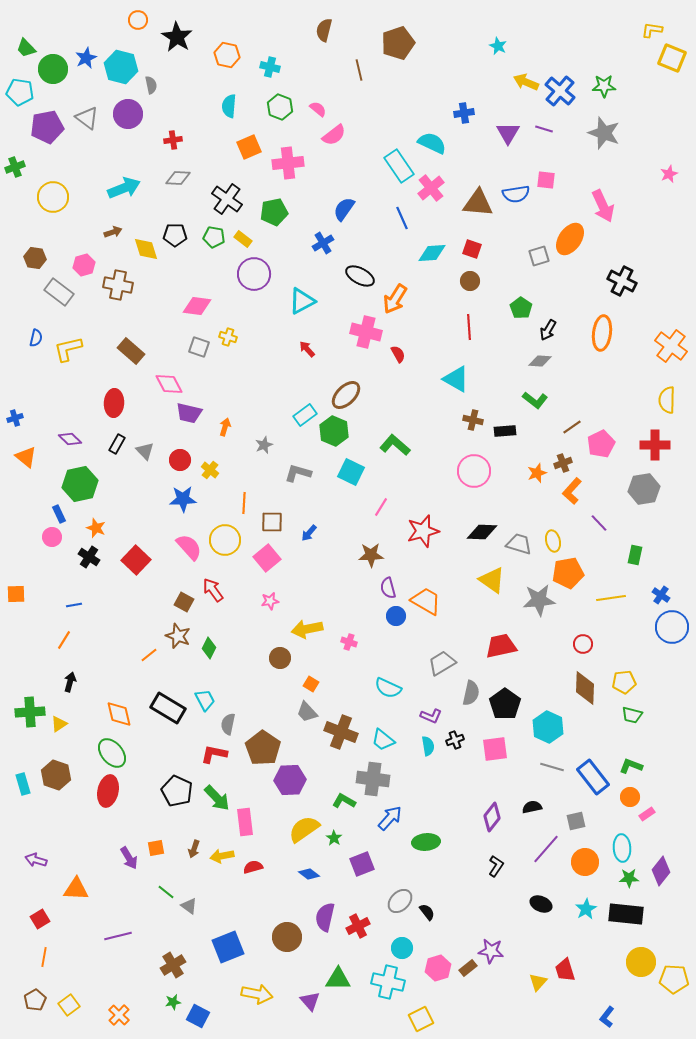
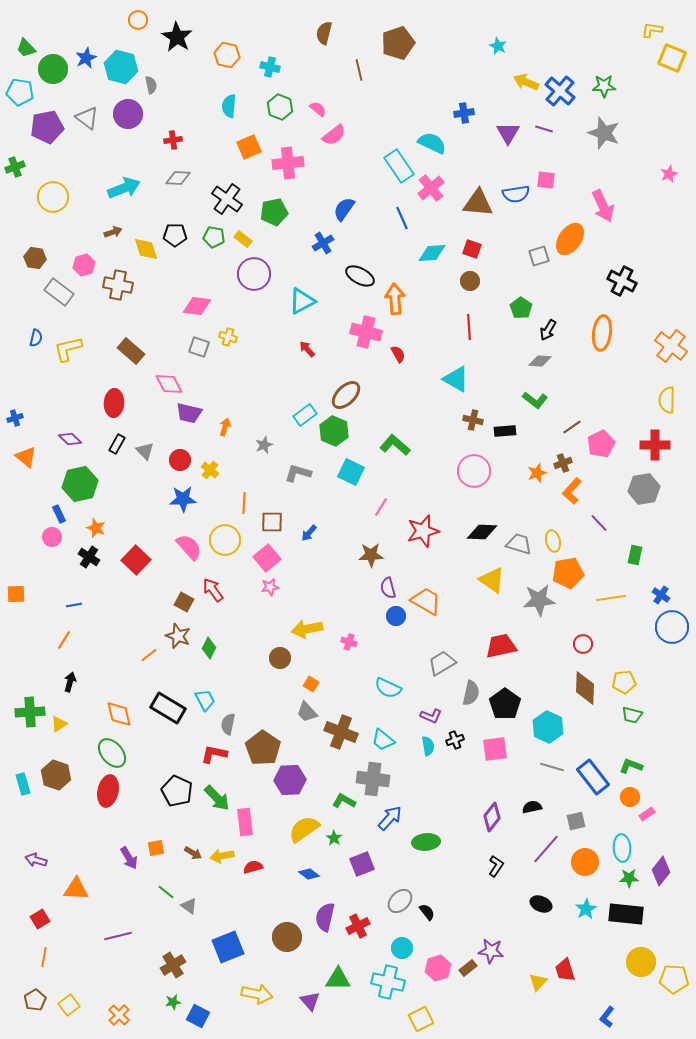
brown semicircle at (324, 30): moved 3 px down
orange arrow at (395, 299): rotated 144 degrees clockwise
pink star at (270, 601): moved 14 px up
brown arrow at (194, 849): moved 1 px left, 4 px down; rotated 78 degrees counterclockwise
